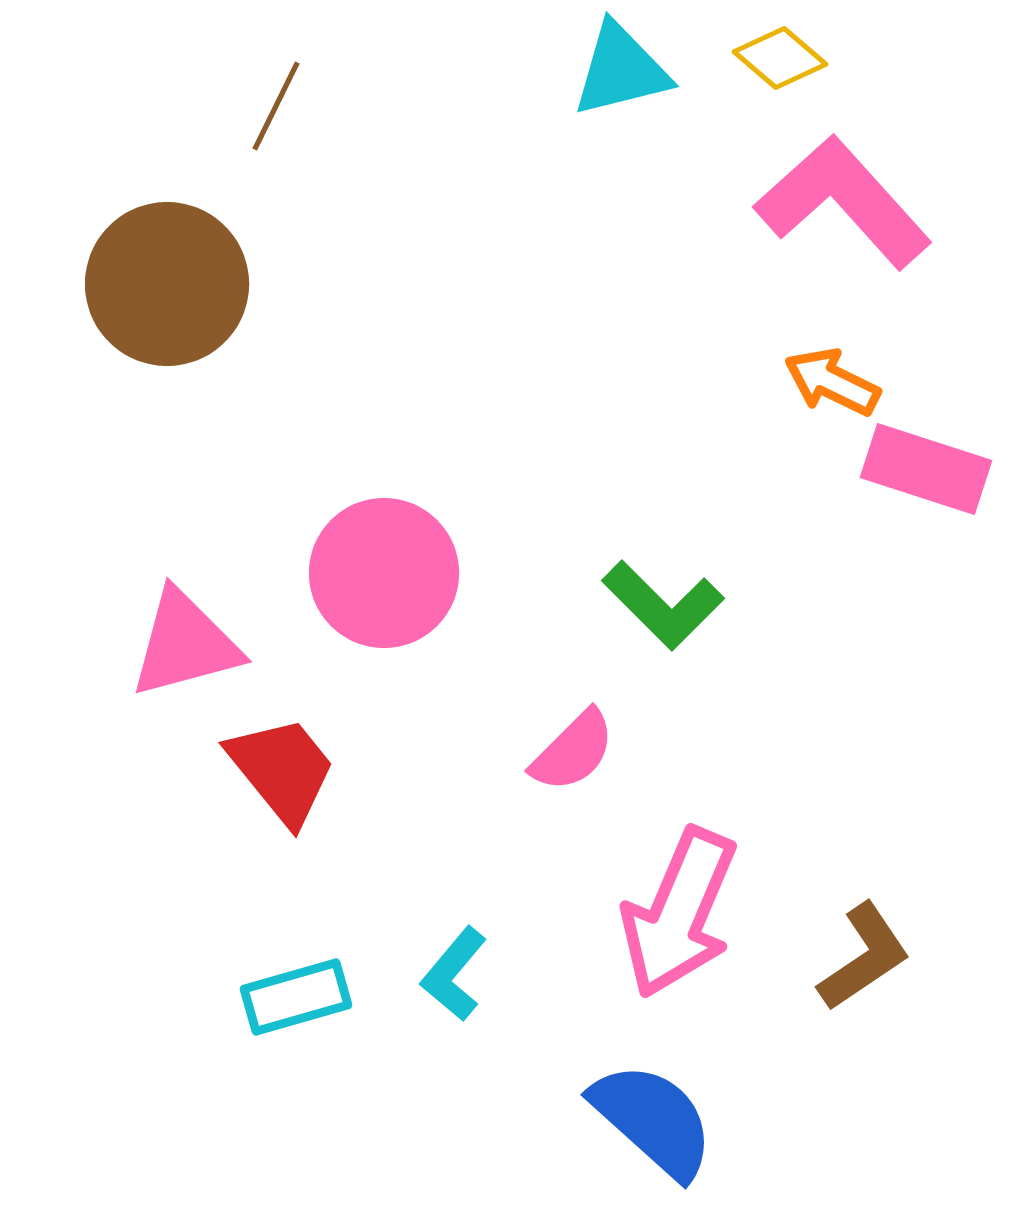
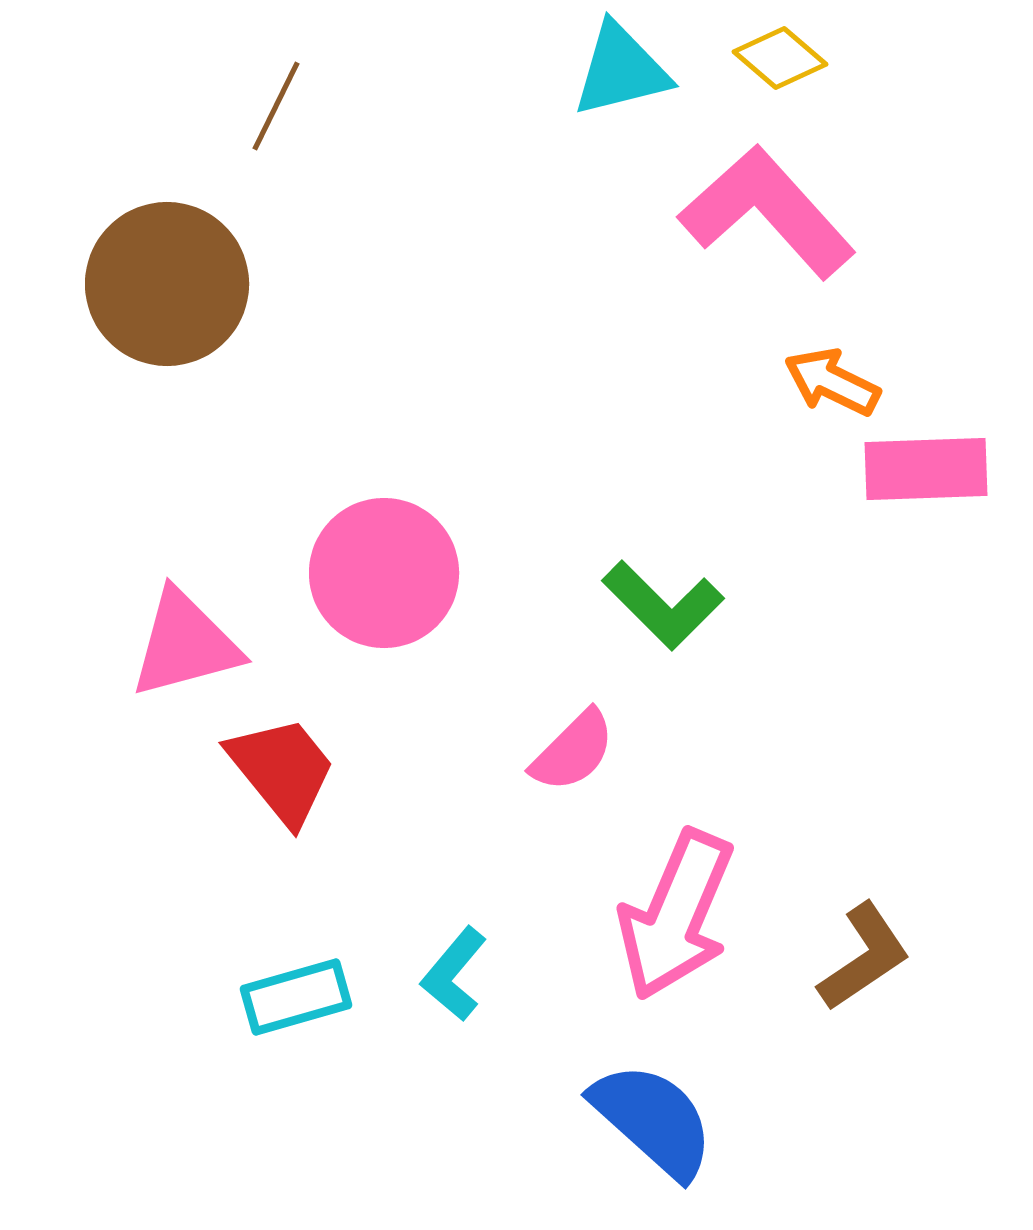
pink L-shape: moved 76 px left, 10 px down
pink rectangle: rotated 20 degrees counterclockwise
pink arrow: moved 3 px left, 2 px down
